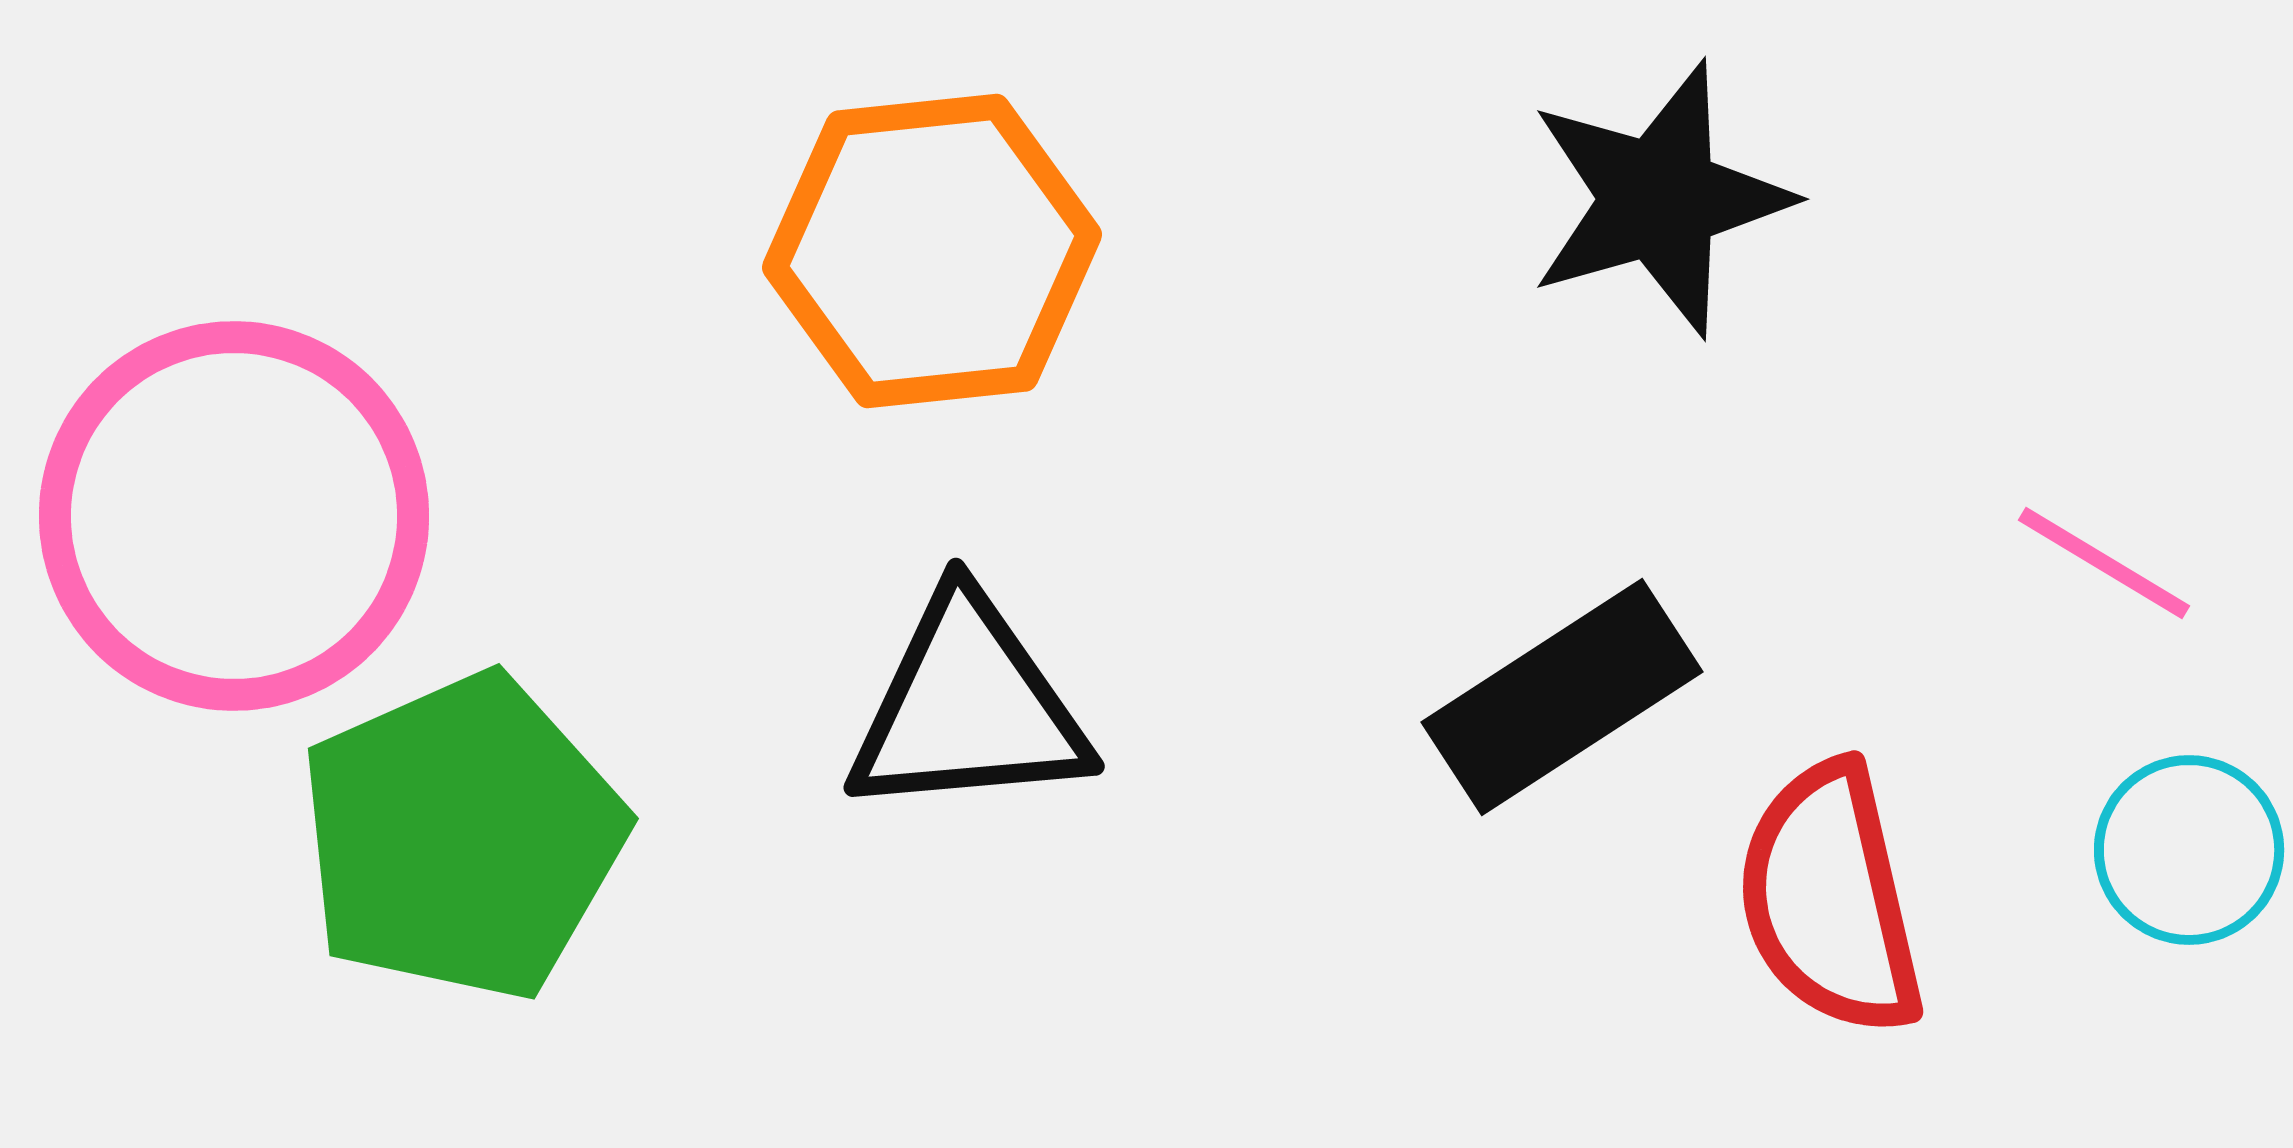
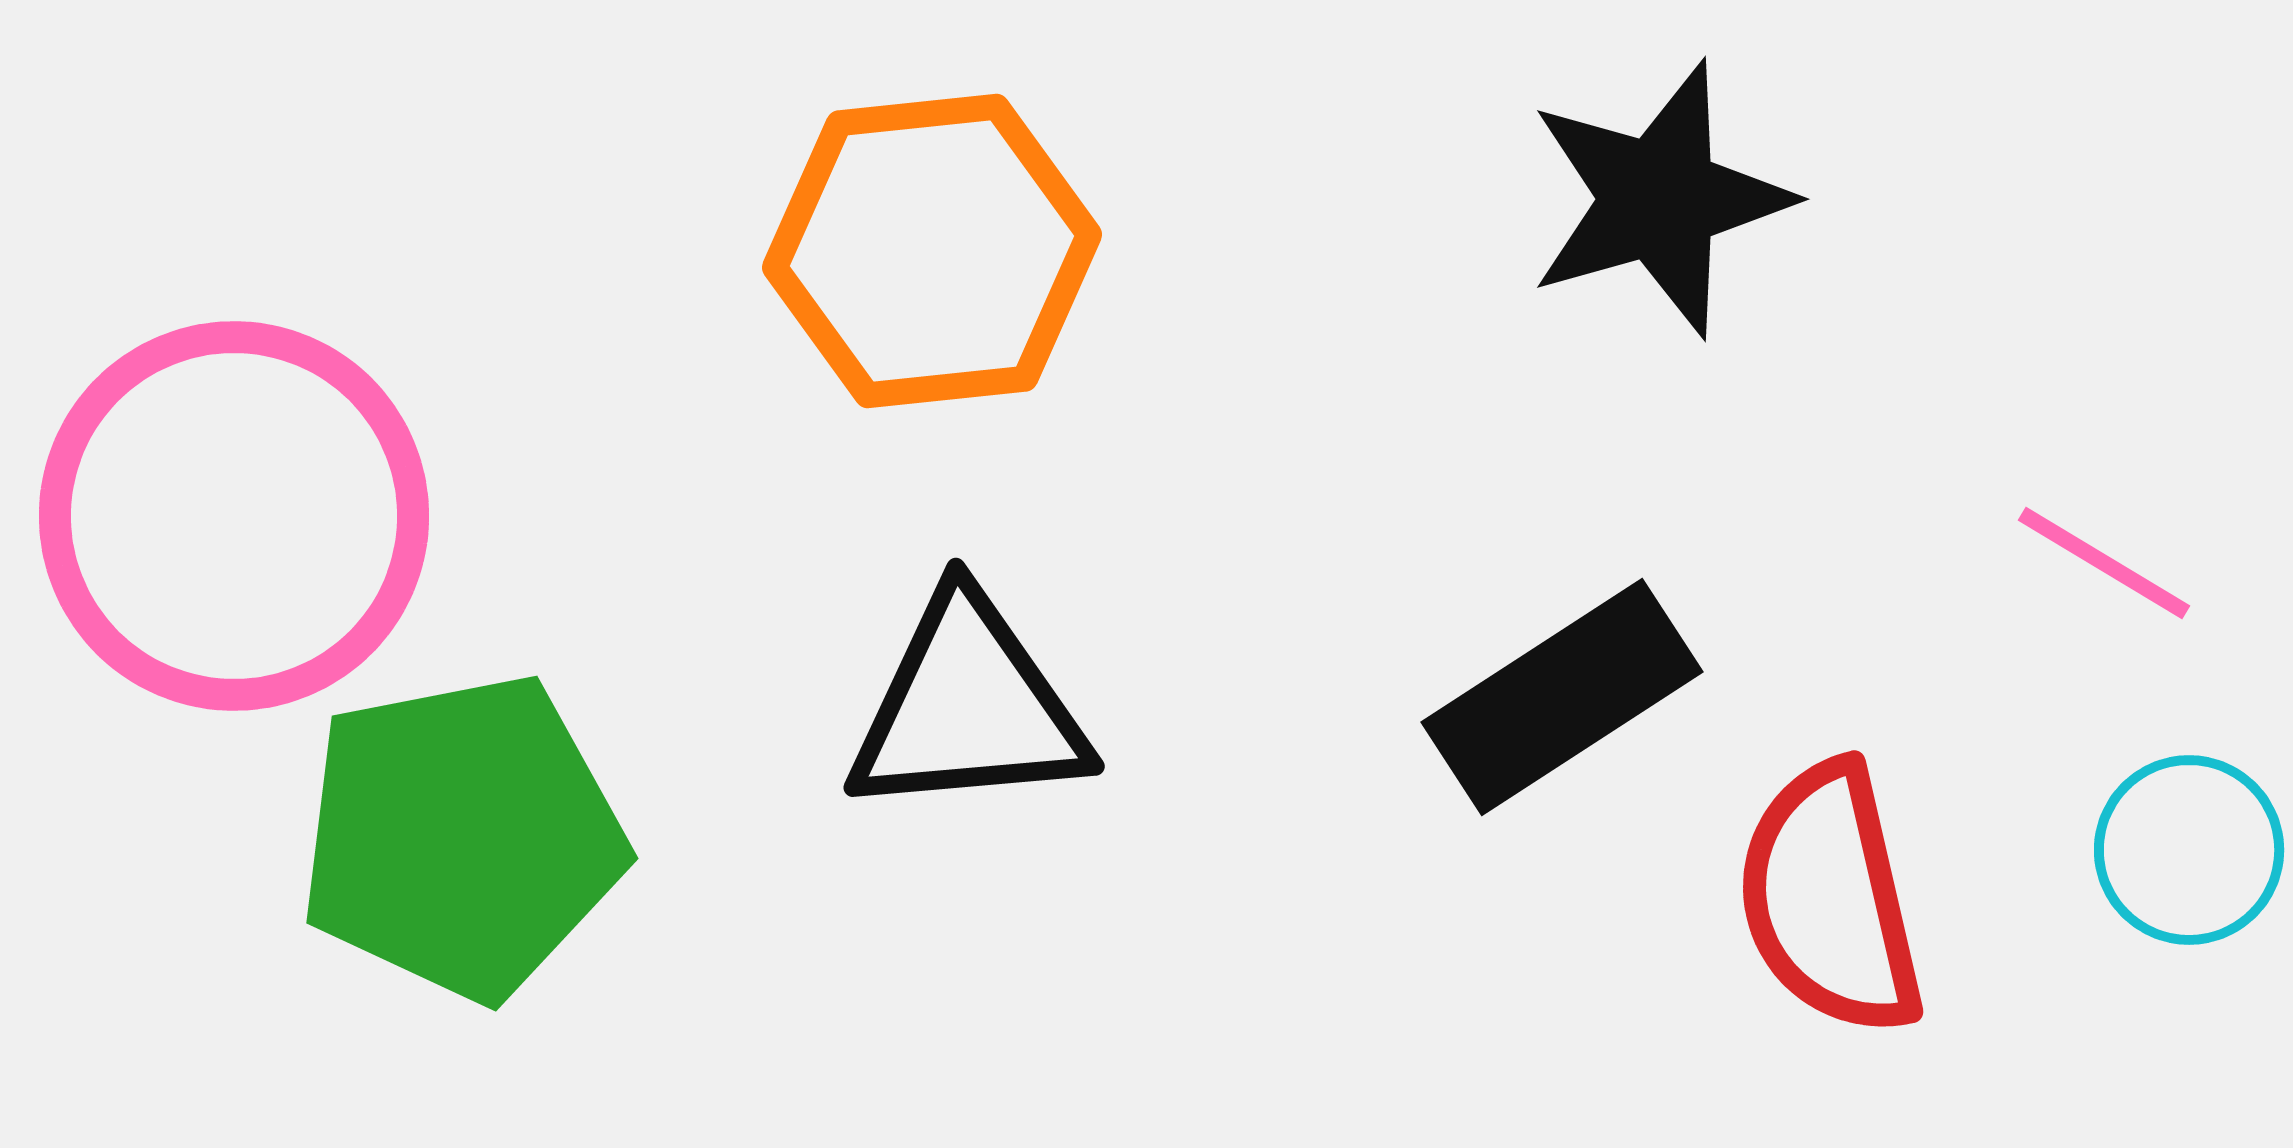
green pentagon: rotated 13 degrees clockwise
